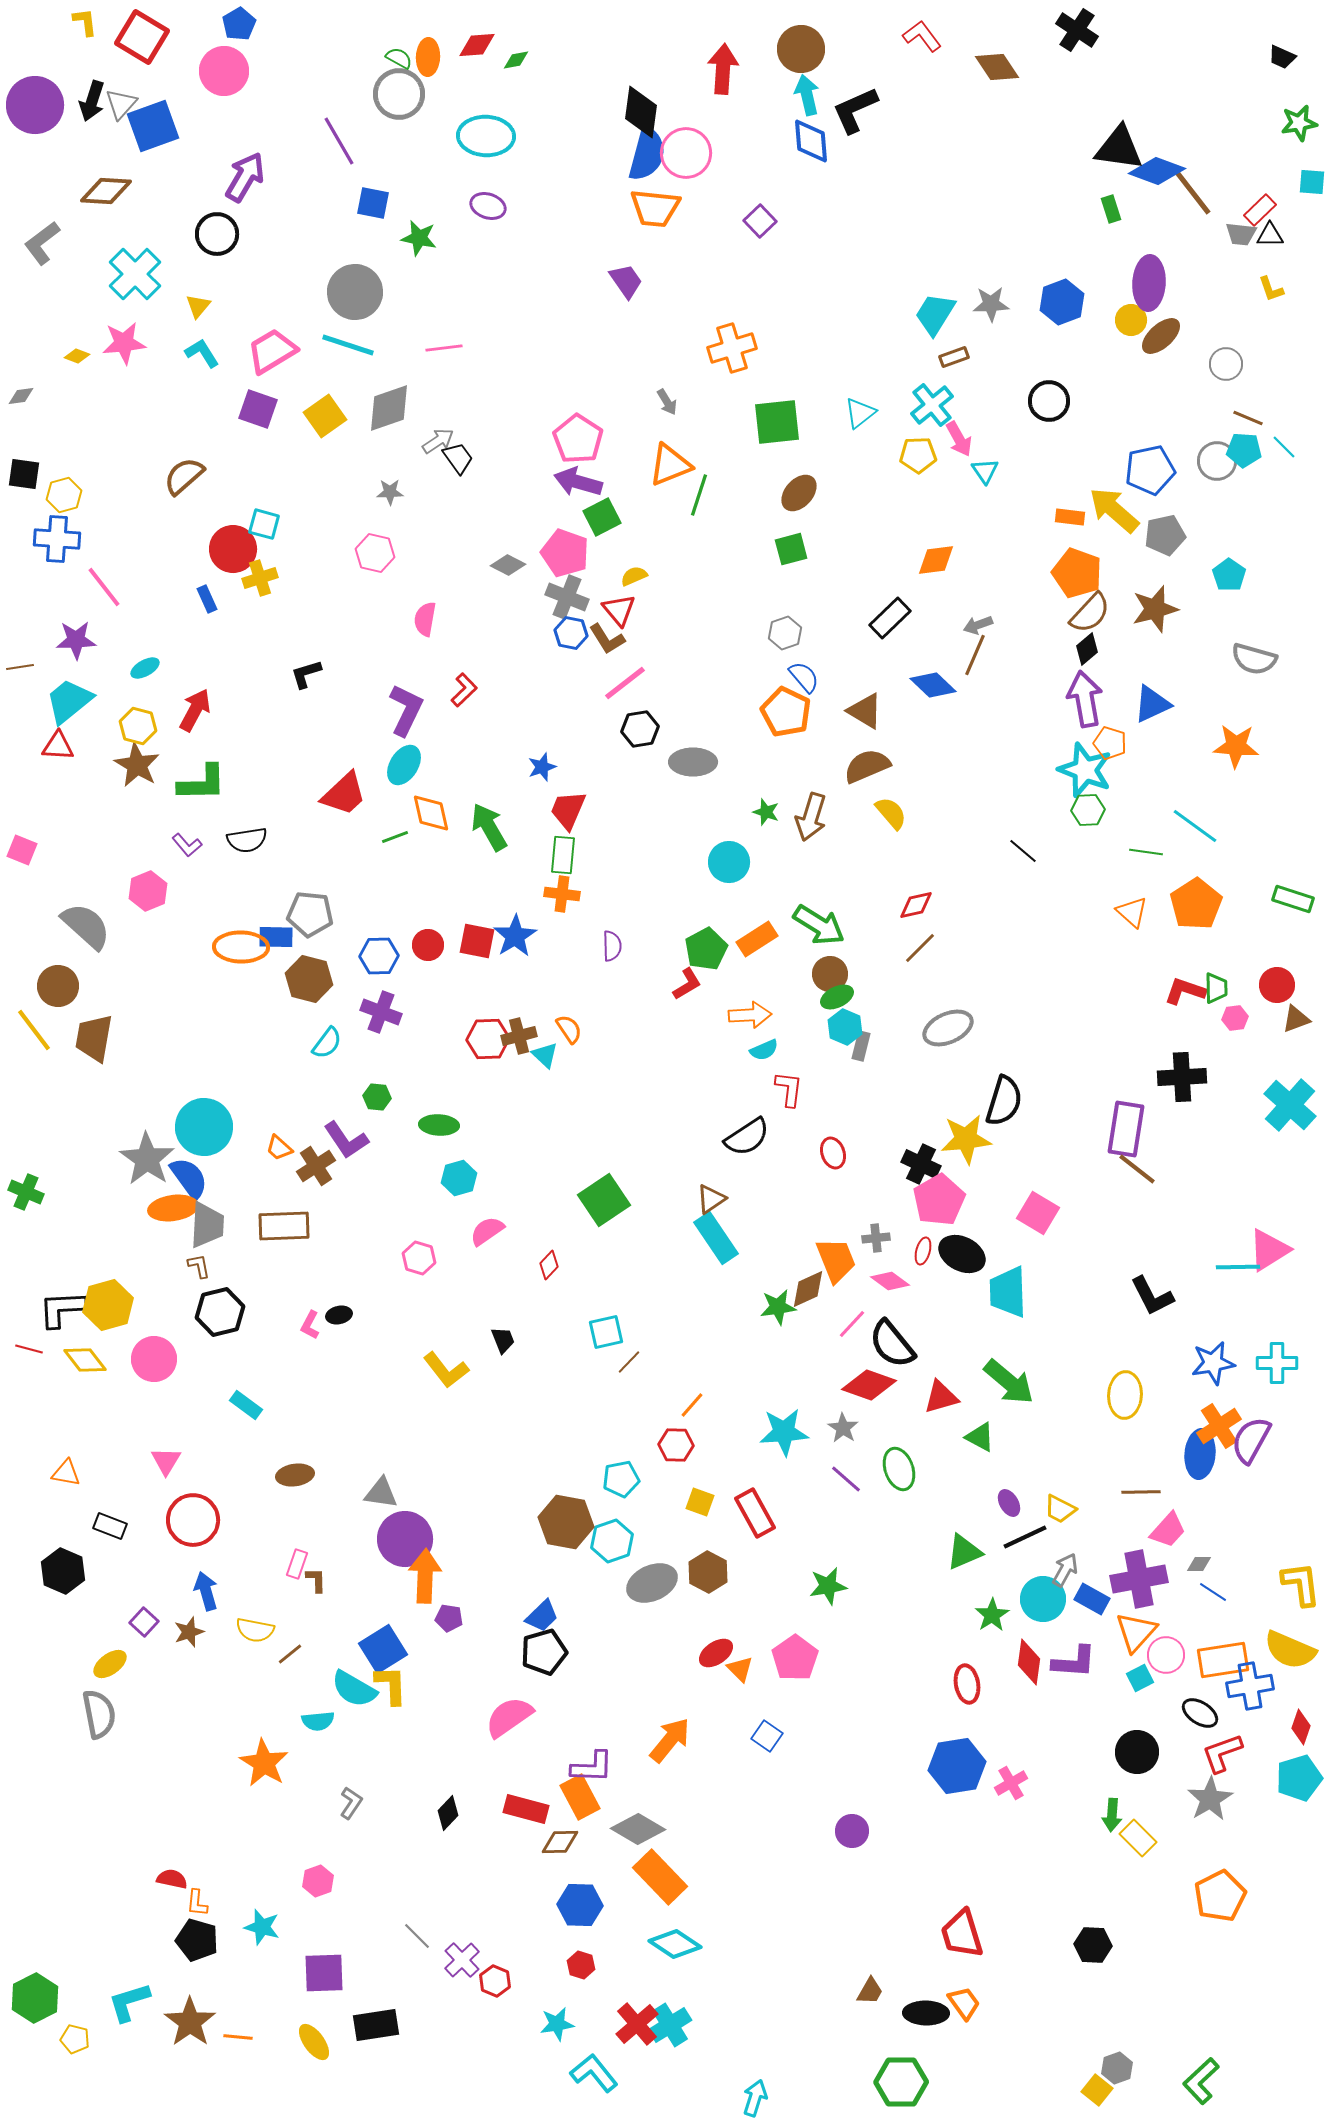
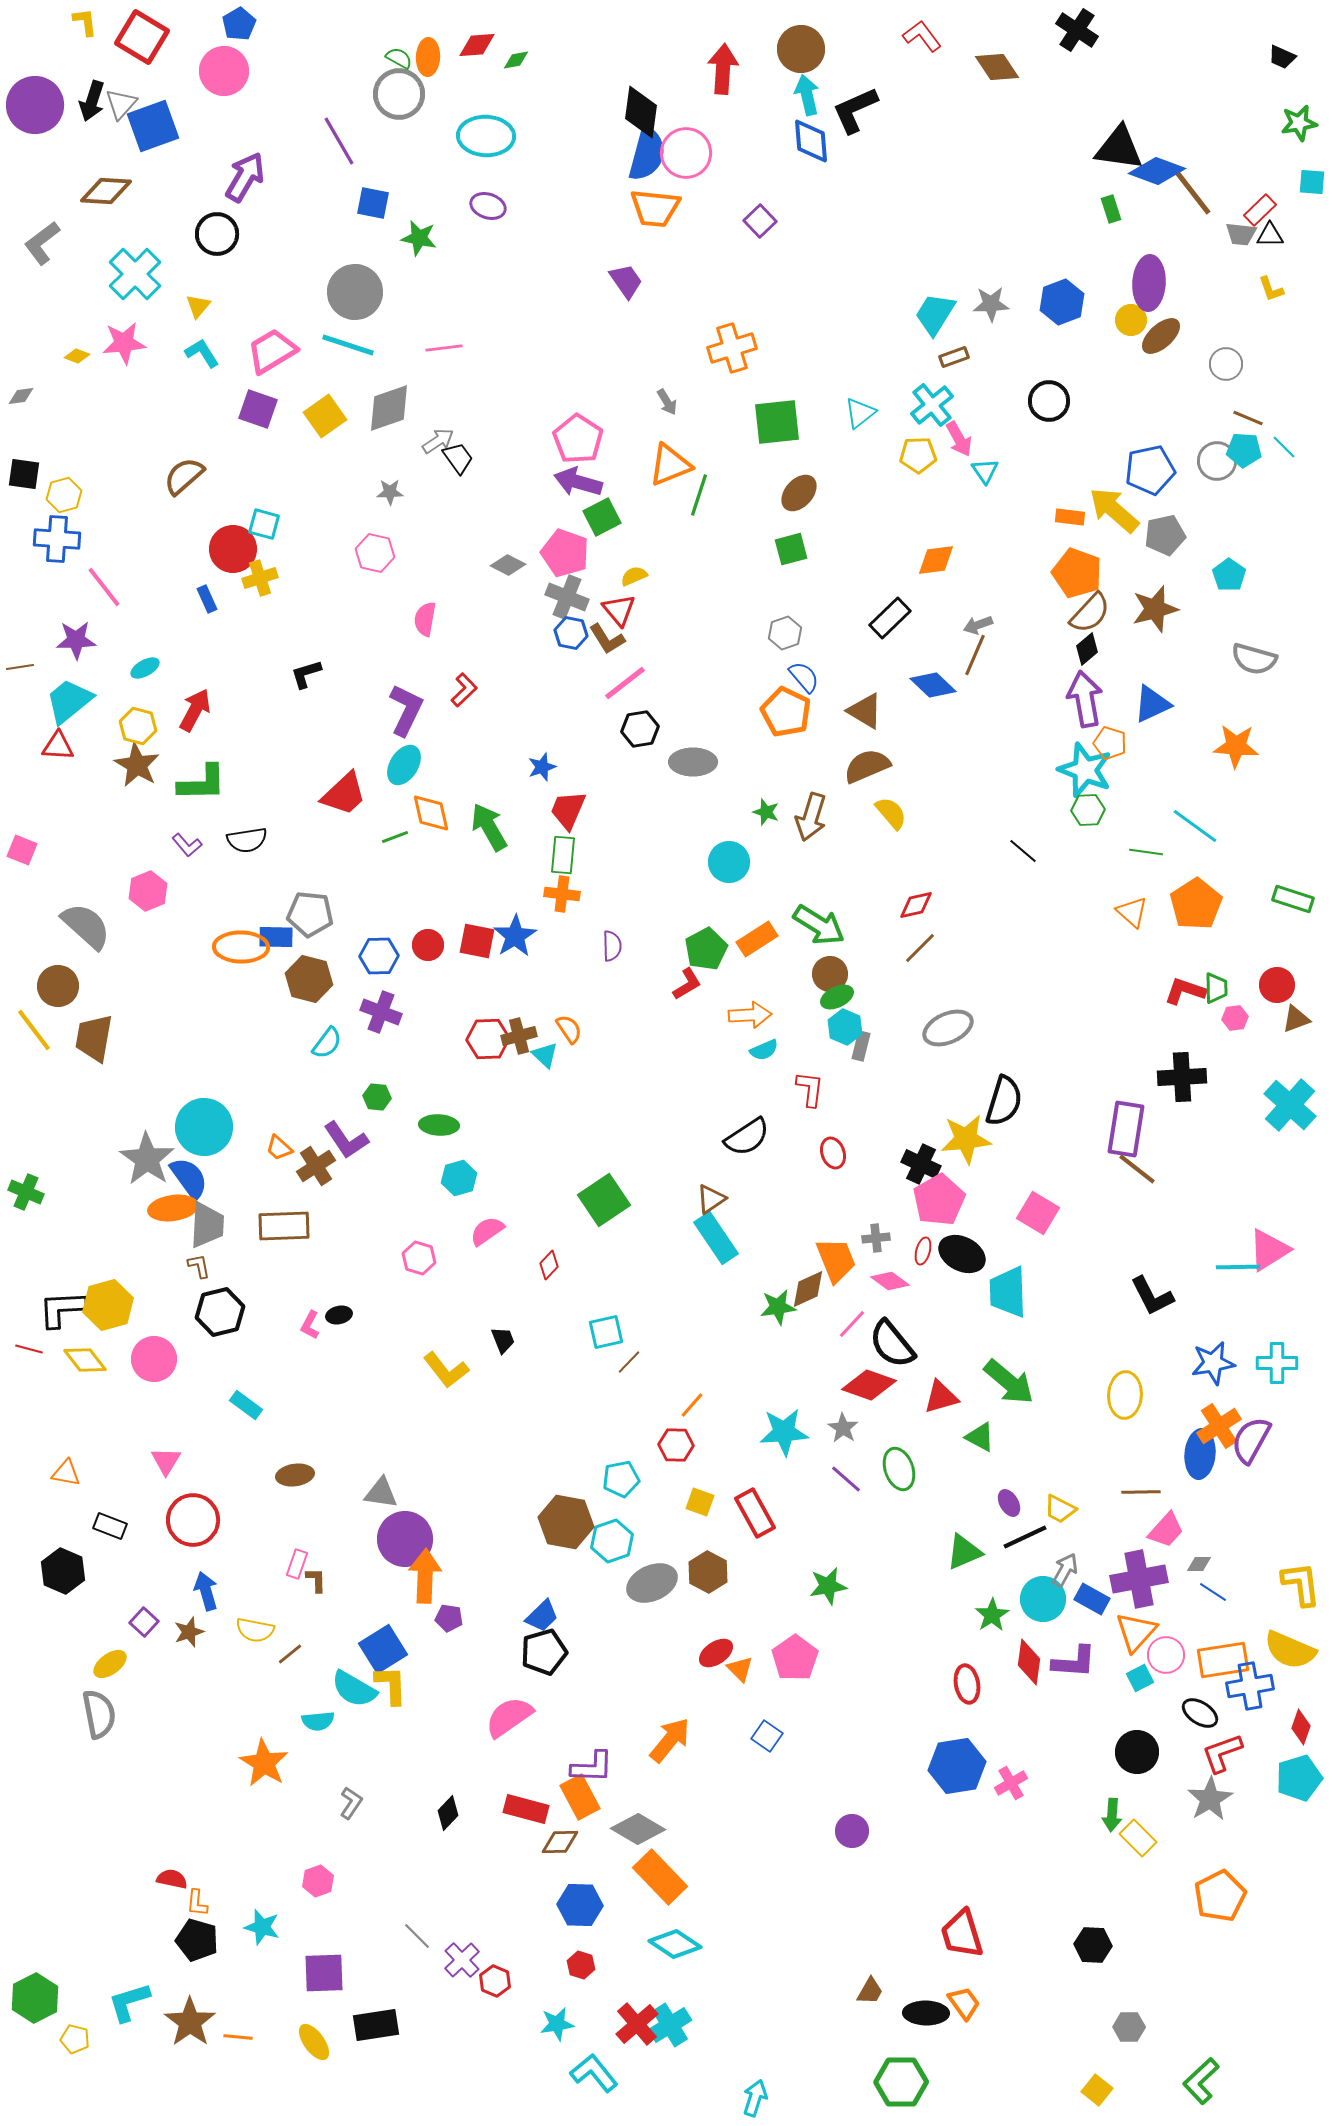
red L-shape at (789, 1089): moved 21 px right
pink trapezoid at (1168, 1530): moved 2 px left
gray hexagon at (1117, 2068): moved 12 px right, 41 px up; rotated 20 degrees clockwise
